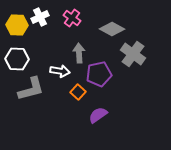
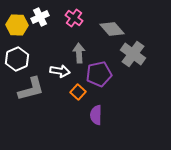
pink cross: moved 2 px right
gray diamond: rotated 20 degrees clockwise
white hexagon: rotated 25 degrees counterclockwise
purple semicircle: moved 2 px left; rotated 54 degrees counterclockwise
